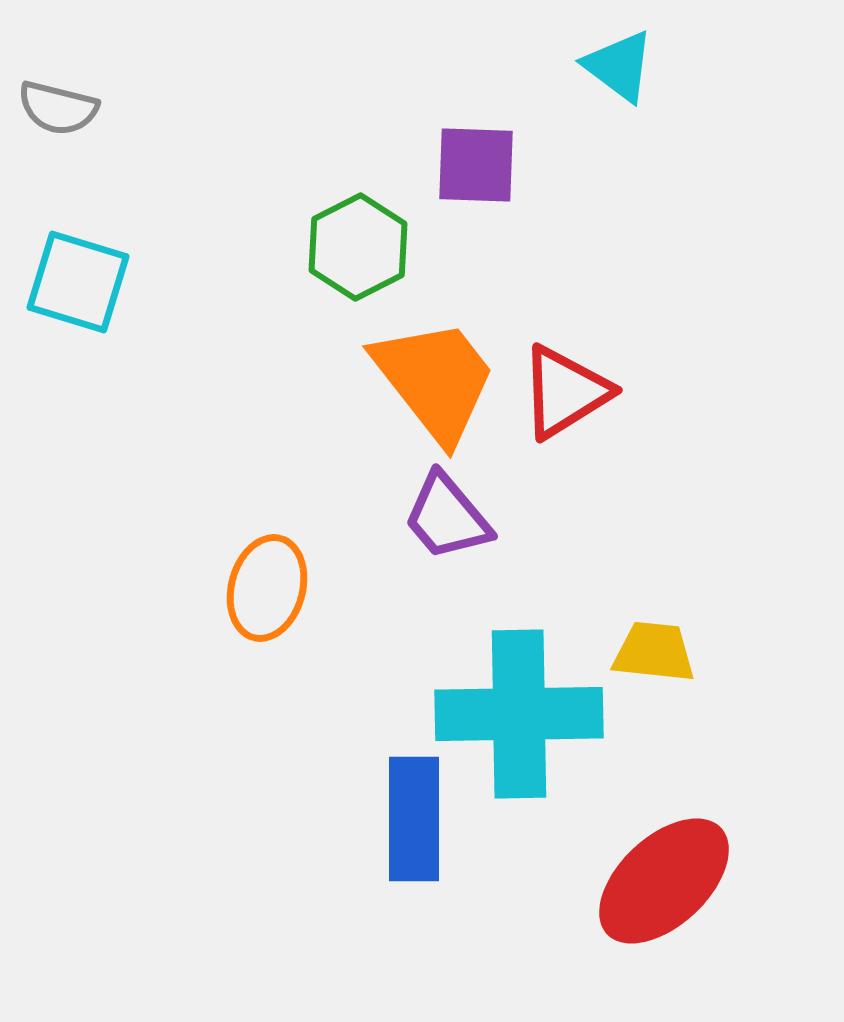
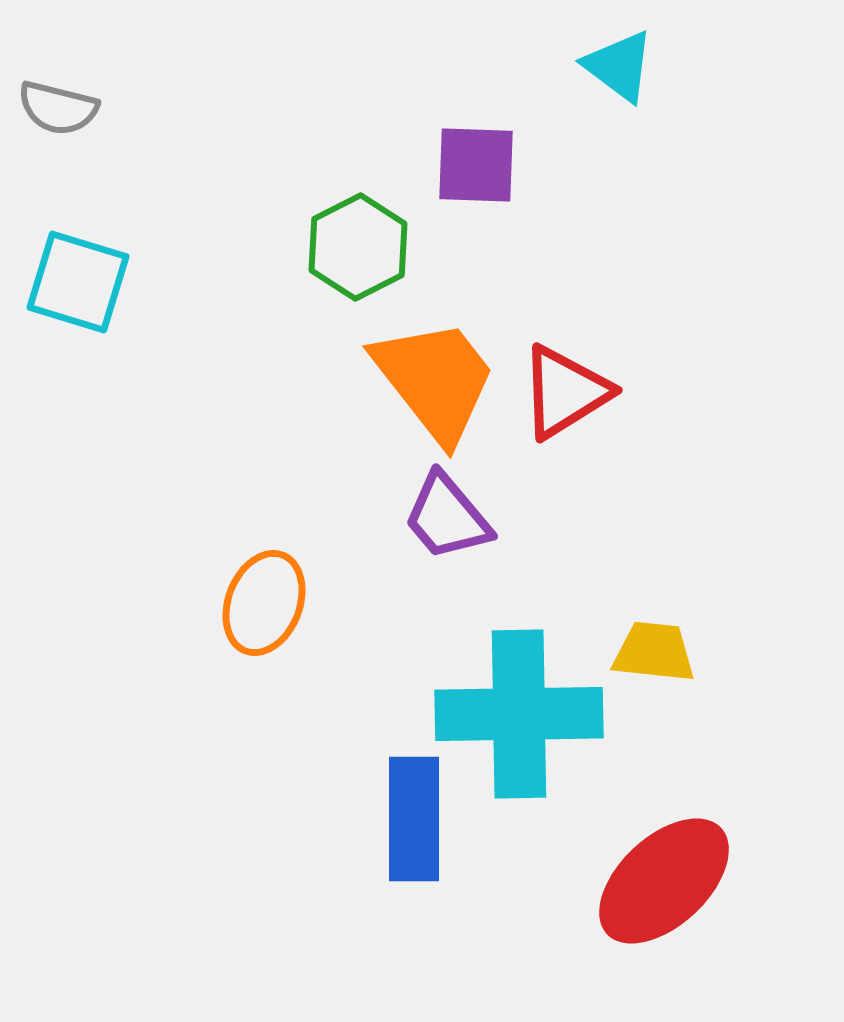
orange ellipse: moved 3 px left, 15 px down; rotated 6 degrees clockwise
